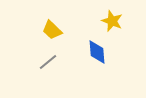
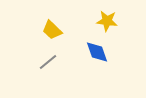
yellow star: moved 5 px left; rotated 15 degrees counterclockwise
blue diamond: rotated 15 degrees counterclockwise
